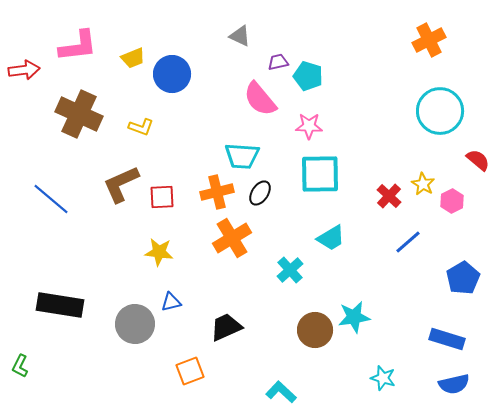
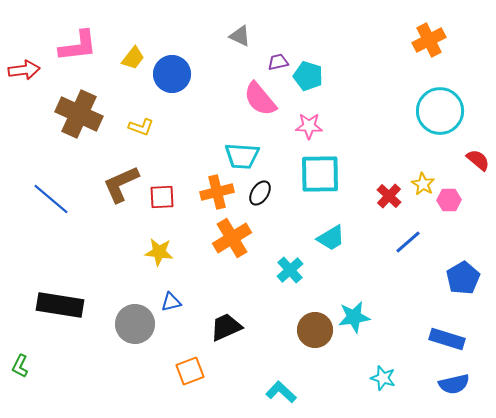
yellow trapezoid at (133, 58): rotated 30 degrees counterclockwise
pink hexagon at (452, 201): moved 3 px left, 1 px up; rotated 25 degrees clockwise
